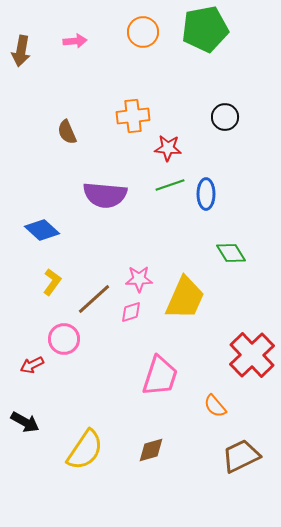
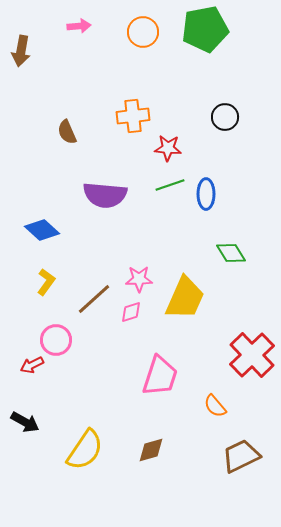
pink arrow: moved 4 px right, 15 px up
yellow L-shape: moved 6 px left
pink circle: moved 8 px left, 1 px down
